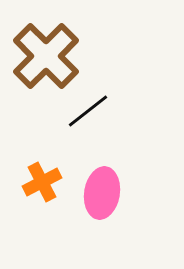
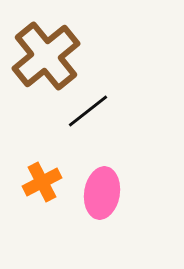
brown cross: rotated 6 degrees clockwise
